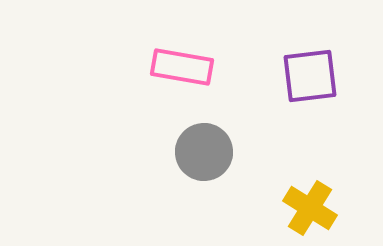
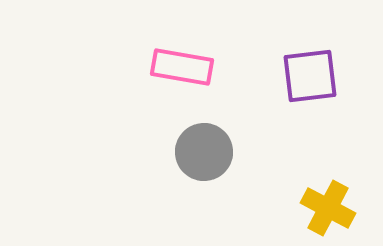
yellow cross: moved 18 px right; rotated 4 degrees counterclockwise
